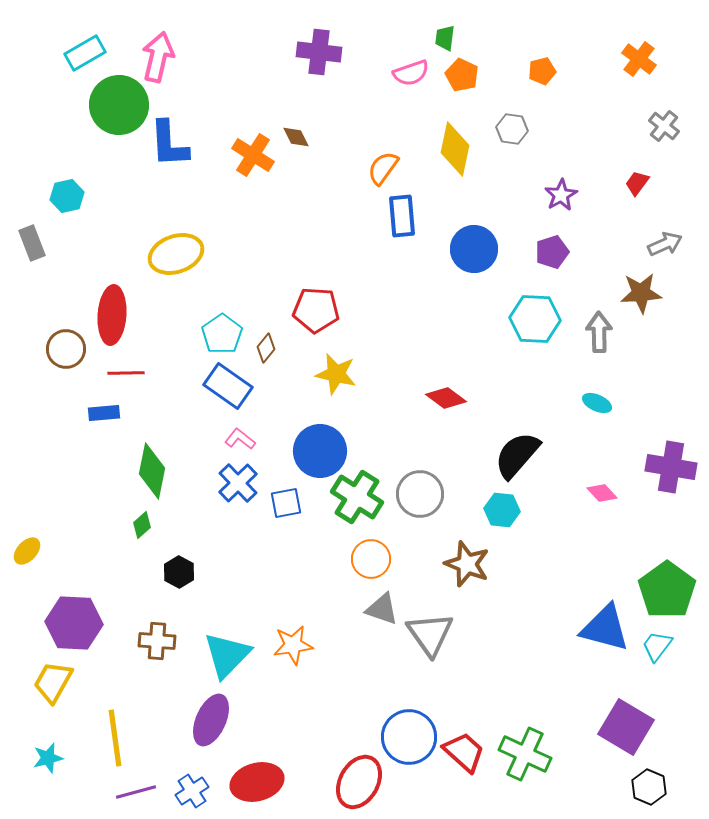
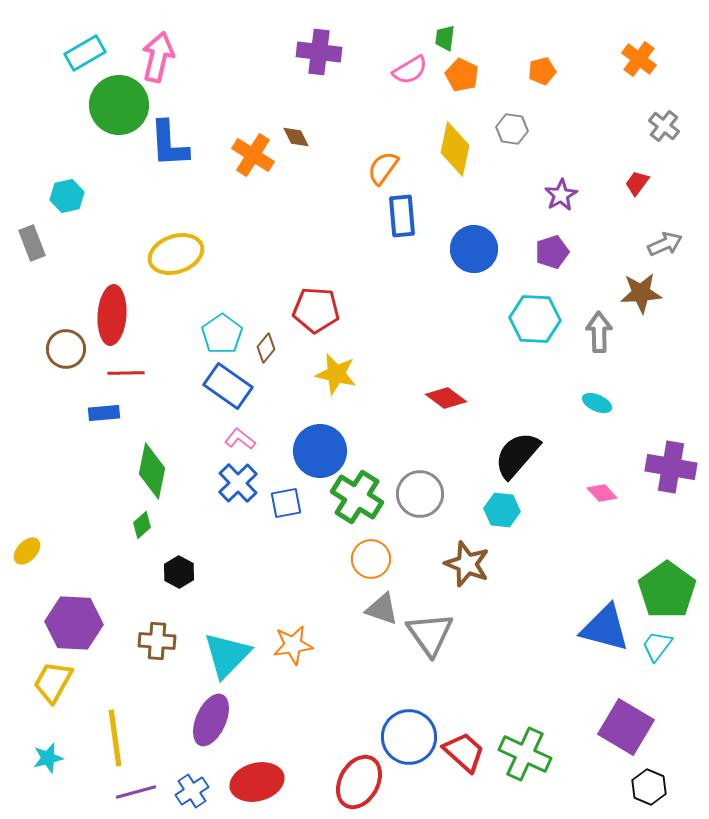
pink semicircle at (411, 73): moved 1 px left, 3 px up; rotated 12 degrees counterclockwise
